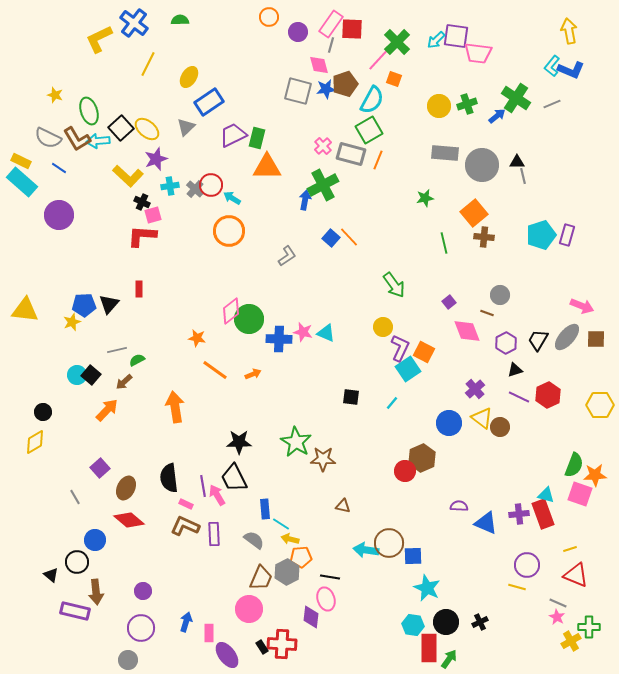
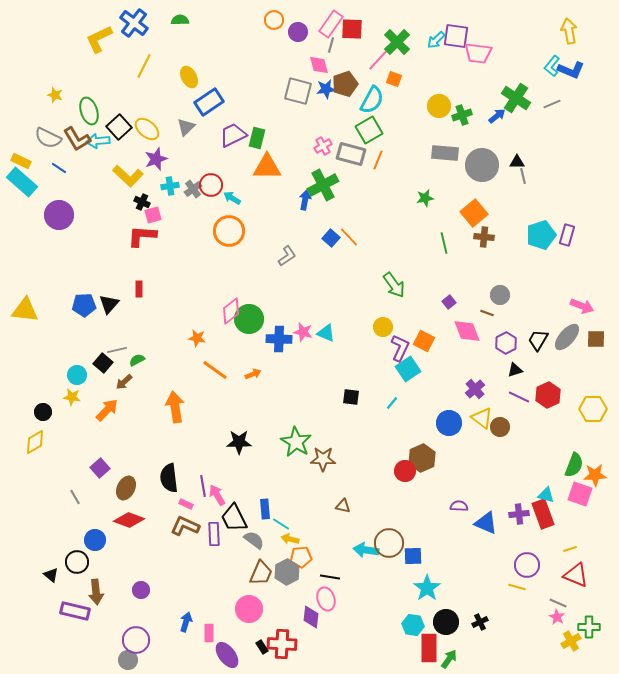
orange circle at (269, 17): moved 5 px right, 3 px down
yellow line at (148, 64): moved 4 px left, 2 px down
yellow ellipse at (189, 77): rotated 60 degrees counterclockwise
green cross at (467, 104): moved 5 px left, 11 px down
black square at (121, 128): moved 2 px left, 1 px up
pink cross at (323, 146): rotated 12 degrees clockwise
gray cross at (195, 189): moved 2 px left; rotated 12 degrees clockwise
yellow star at (72, 322): moved 75 px down; rotated 30 degrees clockwise
orange square at (424, 352): moved 11 px up
black square at (91, 375): moved 12 px right, 12 px up
yellow hexagon at (600, 405): moved 7 px left, 4 px down
black trapezoid at (234, 478): moved 40 px down
red diamond at (129, 520): rotated 20 degrees counterclockwise
brown trapezoid at (261, 578): moved 5 px up
cyan star at (427, 588): rotated 12 degrees clockwise
purple circle at (143, 591): moved 2 px left, 1 px up
purple circle at (141, 628): moved 5 px left, 12 px down
